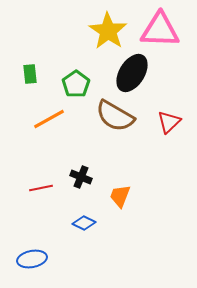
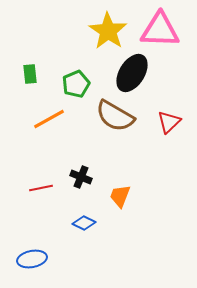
green pentagon: rotated 12 degrees clockwise
